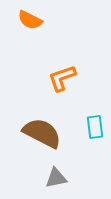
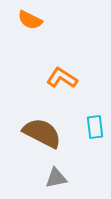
orange L-shape: rotated 52 degrees clockwise
